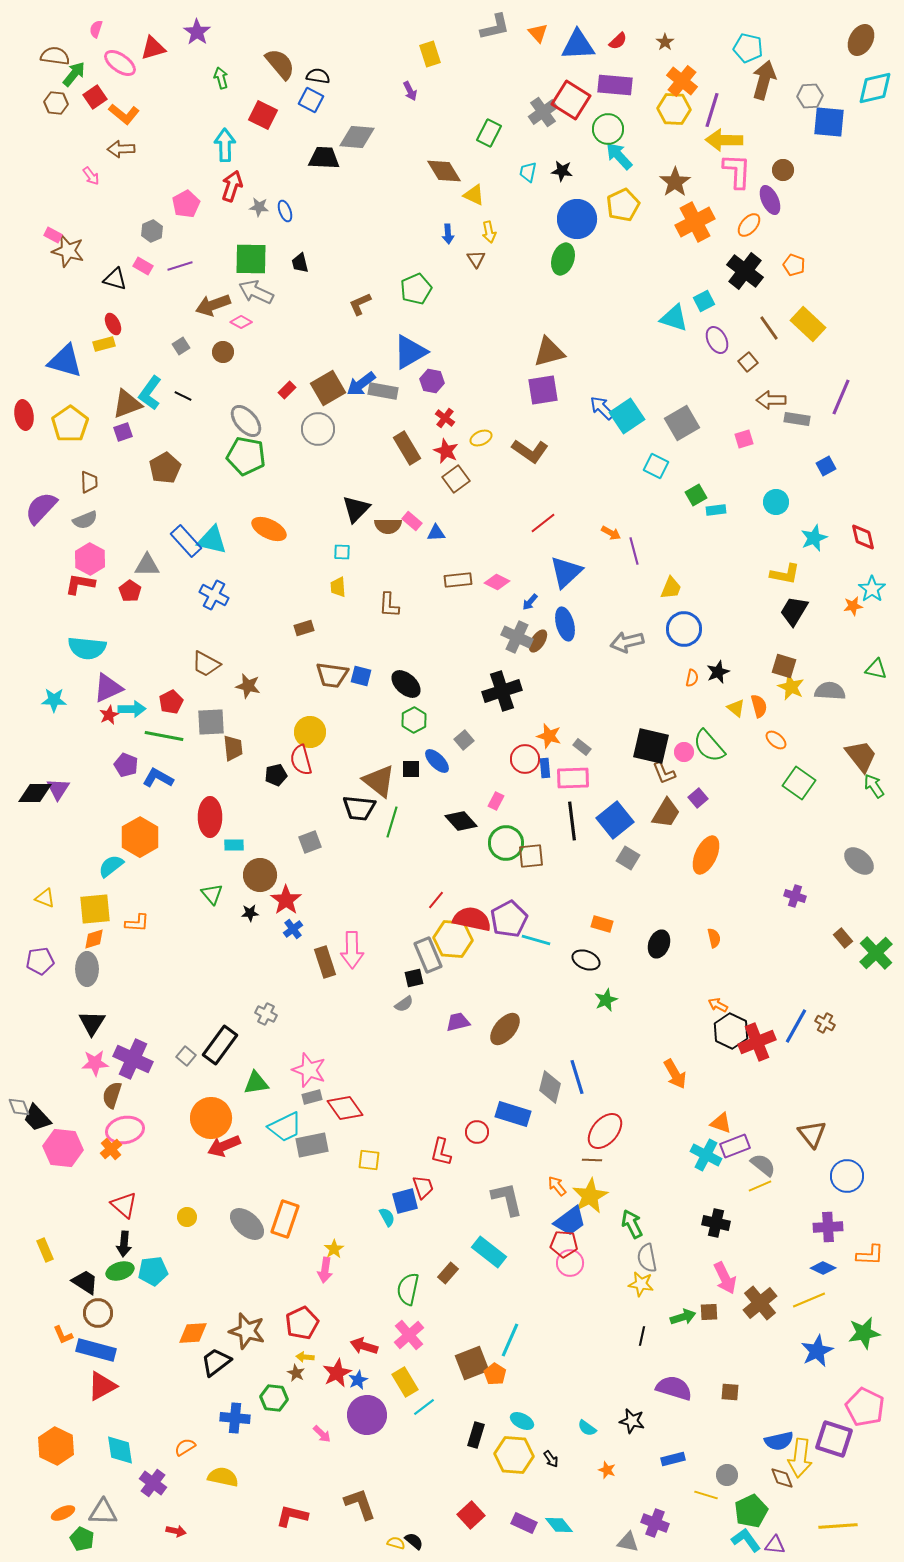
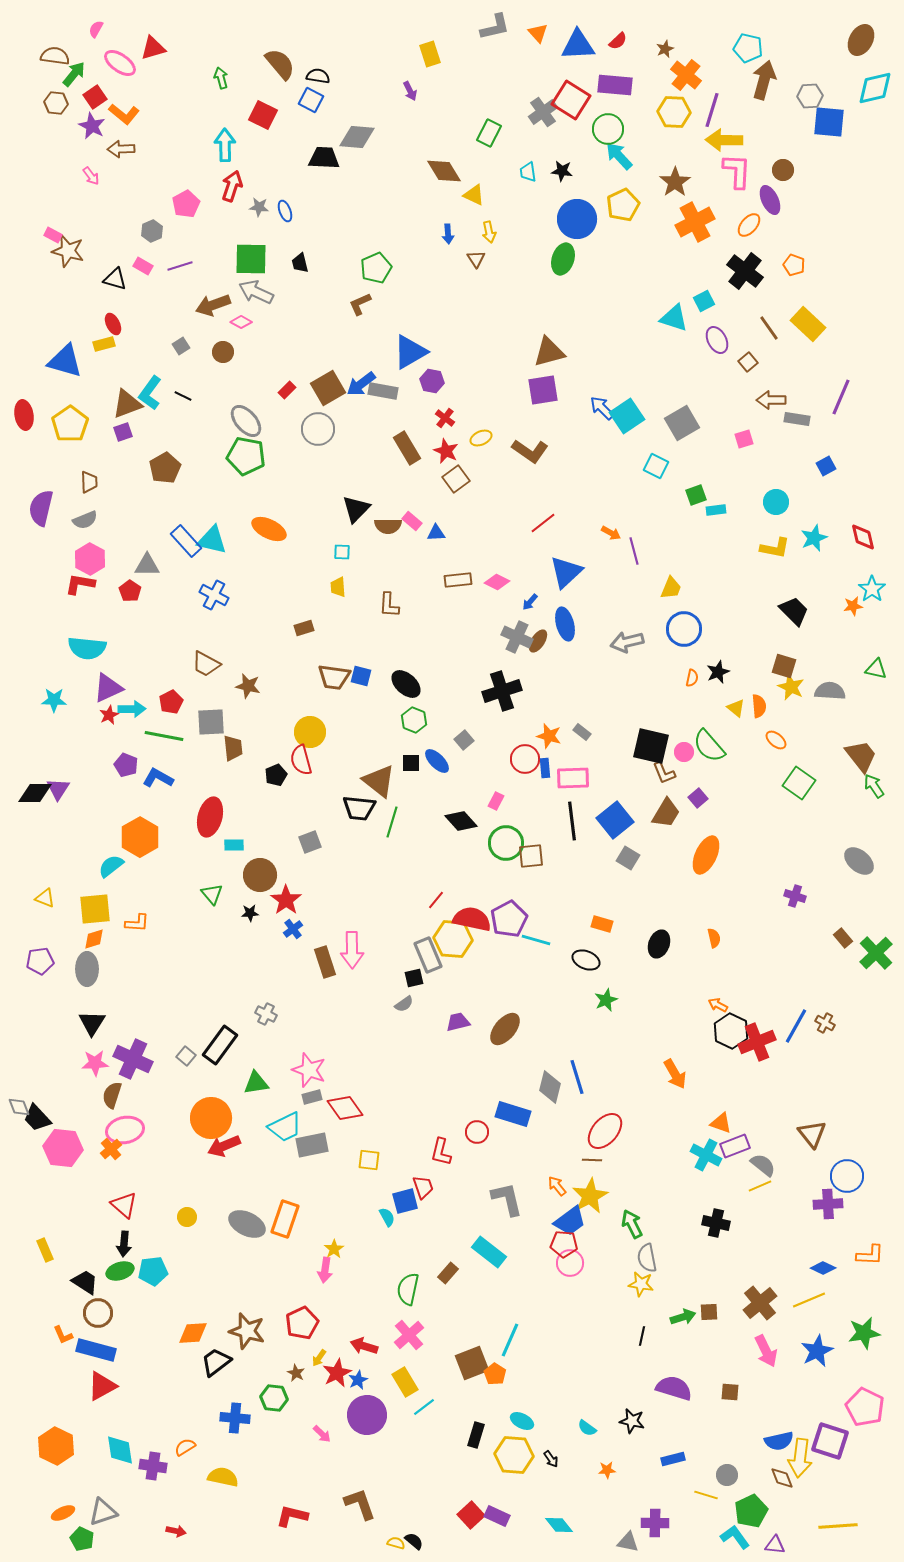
pink semicircle at (96, 29): rotated 12 degrees clockwise
purple star at (197, 32): moved 105 px left, 94 px down; rotated 8 degrees counterclockwise
brown star at (665, 42): moved 7 px down; rotated 12 degrees clockwise
orange cross at (682, 81): moved 4 px right, 6 px up
yellow hexagon at (674, 109): moved 3 px down
cyan trapezoid at (528, 172): rotated 20 degrees counterclockwise
green pentagon at (416, 289): moved 40 px left, 21 px up
green square at (696, 495): rotated 10 degrees clockwise
purple semicircle at (41, 508): rotated 30 degrees counterclockwise
yellow L-shape at (785, 574): moved 10 px left, 26 px up
black trapezoid at (794, 611): rotated 104 degrees clockwise
brown trapezoid at (332, 675): moved 2 px right, 2 px down
orange semicircle at (759, 706): rotated 10 degrees clockwise
green hexagon at (414, 720): rotated 10 degrees counterclockwise
gray rectangle at (582, 747): moved 15 px up
black square at (411, 769): moved 6 px up
black pentagon at (276, 775): rotated 10 degrees counterclockwise
red ellipse at (210, 817): rotated 15 degrees clockwise
gray ellipse at (247, 1224): rotated 15 degrees counterclockwise
purple cross at (828, 1227): moved 23 px up
pink arrow at (725, 1278): moved 41 px right, 73 px down
yellow arrow at (305, 1357): moved 14 px right, 1 px down; rotated 60 degrees counterclockwise
purple square at (834, 1439): moved 4 px left, 2 px down
orange star at (607, 1470): rotated 24 degrees counterclockwise
purple cross at (153, 1483): moved 17 px up; rotated 28 degrees counterclockwise
gray triangle at (103, 1512): rotated 20 degrees counterclockwise
purple rectangle at (524, 1523): moved 27 px left, 7 px up
purple cross at (655, 1523): rotated 20 degrees counterclockwise
cyan L-shape at (746, 1540): moved 11 px left, 3 px up
